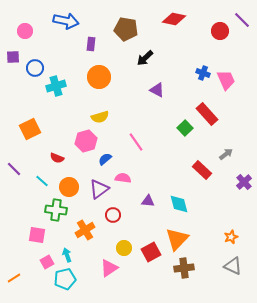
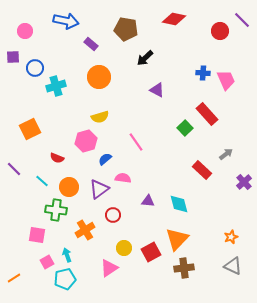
purple rectangle at (91, 44): rotated 56 degrees counterclockwise
blue cross at (203, 73): rotated 16 degrees counterclockwise
